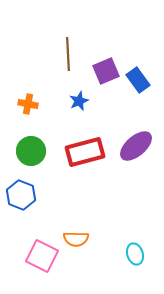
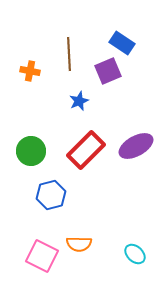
brown line: moved 1 px right
purple square: moved 2 px right
blue rectangle: moved 16 px left, 37 px up; rotated 20 degrees counterclockwise
orange cross: moved 2 px right, 33 px up
purple ellipse: rotated 12 degrees clockwise
red rectangle: moved 1 px right, 2 px up; rotated 30 degrees counterclockwise
blue hexagon: moved 30 px right; rotated 24 degrees clockwise
orange semicircle: moved 3 px right, 5 px down
cyan ellipse: rotated 30 degrees counterclockwise
